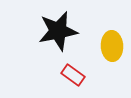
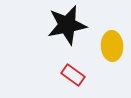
black star: moved 9 px right, 6 px up
